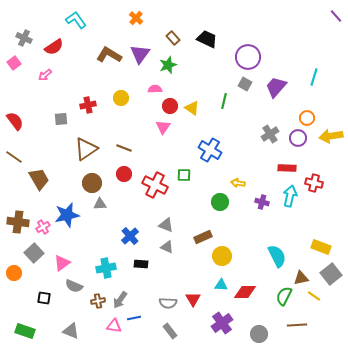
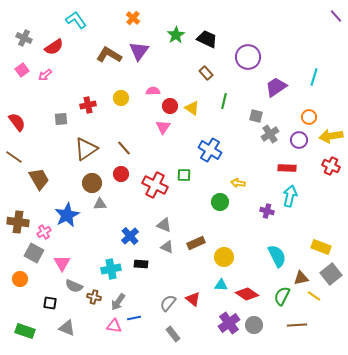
orange cross at (136, 18): moved 3 px left
brown rectangle at (173, 38): moved 33 px right, 35 px down
purple triangle at (140, 54): moved 1 px left, 3 px up
pink square at (14, 63): moved 8 px right, 7 px down
green star at (168, 65): moved 8 px right, 30 px up; rotated 12 degrees counterclockwise
gray square at (245, 84): moved 11 px right, 32 px down; rotated 16 degrees counterclockwise
purple trapezoid at (276, 87): rotated 15 degrees clockwise
pink semicircle at (155, 89): moved 2 px left, 2 px down
orange circle at (307, 118): moved 2 px right, 1 px up
red semicircle at (15, 121): moved 2 px right, 1 px down
purple circle at (298, 138): moved 1 px right, 2 px down
brown line at (124, 148): rotated 28 degrees clockwise
red circle at (124, 174): moved 3 px left
red cross at (314, 183): moved 17 px right, 17 px up; rotated 12 degrees clockwise
purple cross at (262, 202): moved 5 px right, 9 px down
blue star at (67, 215): rotated 15 degrees counterclockwise
gray triangle at (166, 225): moved 2 px left
pink cross at (43, 227): moved 1 px right, 5 px down
brown rectangle at (203, 237): moved 7 px left, 6 px down
gray square at (34, 253): rotated 18 degrees counterclockwise
yellow circle at (222, 256): moved 2 px right, 1 px down
pink triangle at (62, 263): rotated 24 degrees counterclockwise
cyan cross at (106, 268): moved 5 px right, 1 px down
orange circle at (14, 273): moved 6 px right, 6 px down
red diamond at (245, 292): moved 2 px right, 2 px down; rotated 35 degrees clockwise
green semicircle at (284, 296): moved 2 px left
black square at (44, 298): moved 6 px right, 5 px down
red triangle at (193, 299): rotated 21 degrees counterclockwise
gray arrow at (120, 300): moved 2 px left, 2 px down
brown cross at (98, 301): moved 4 px left, 4 px up; rotated 24 degrees clockwise
gray semicircle at (168, 303): rotated 126 degrees clockwise
purple cross at (222, 323): moved 7 px right
gray triangle at (71, 331): moved 4 px left, 3 px up
gray rectangle at (170, 331): moved 3 px right, 3 px down
gray circle at (259, 334): moved 5 px left, 9 px up
